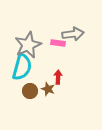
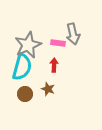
gray arrow: rotated 85 degrees clockwise
red arrow: moved 4 px left, 12 px up
brown circle: moved 5 px left, 3 px down
